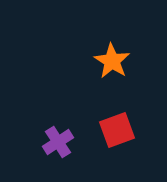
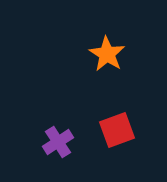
orange star: moved 5 px left, 7 px up
